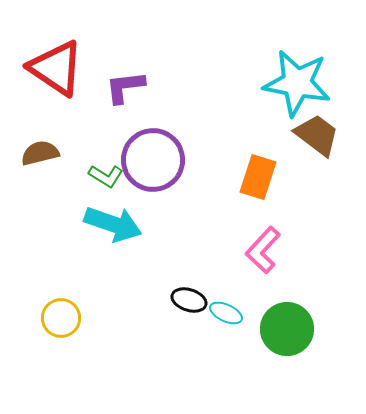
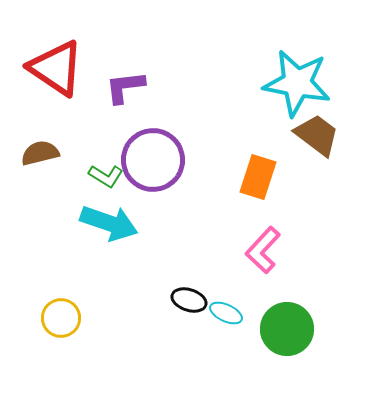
cyan arrow: moved 4 px left, 1 px up
